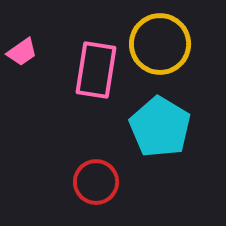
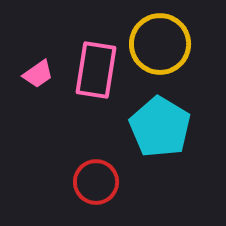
pink trapezoid: moved 16 px right, 22 px down
